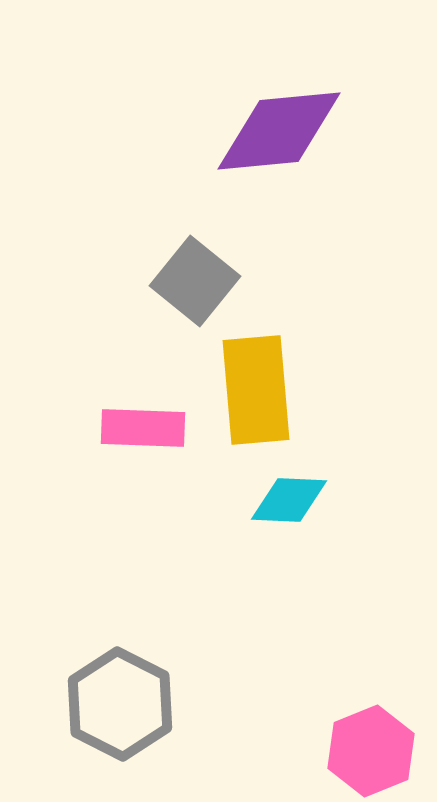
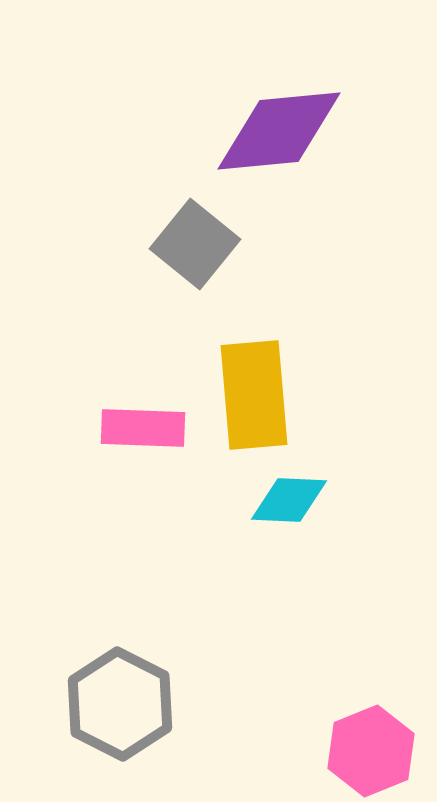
gray square: moved 37 px up
yellow rectangle: moved 2 px left, 5 px down
